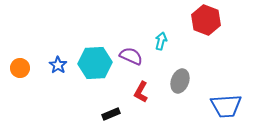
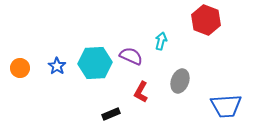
blue star: moved 1 px left, 1 px down
